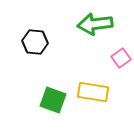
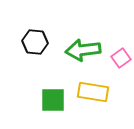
green arrow: moved 12 px left, 26 px down
green square: rotated 20 degrees counterclockwise
